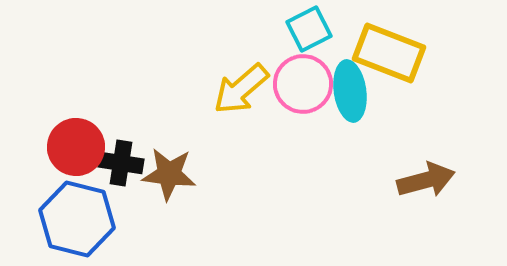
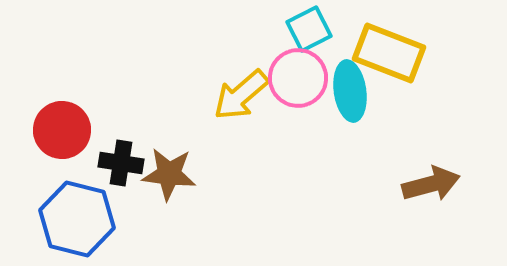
pink circle: moved 5 px left, 6 px up
yellow arrow: moved 6 px down
red circle: moved 14 px left, 17 px up
brown arrow: moved 5 px right, 4 px down
